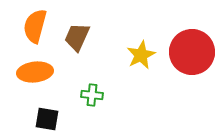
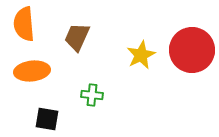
orange semicircle: moved 11 px left, 2 px up; rotated 20 degrees counterclockwise
red circle: moved 2 px up
orange ellipse: moved 3 px left, 1 px up
